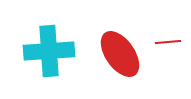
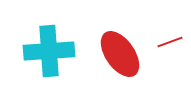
red line: moved 2 px right; rotated 15 degrees counterclockwise
